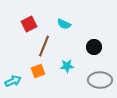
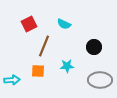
orange square: rotated 24 degrees clockwise
cyan arrow: moved 1 px left, 1 px up; rotated 21 degrees clockwise
